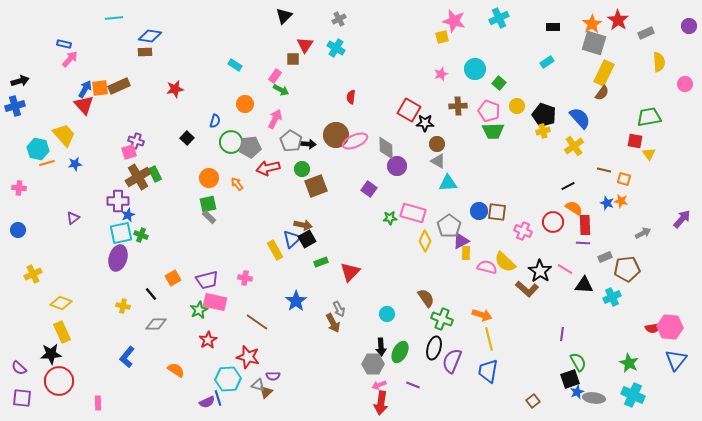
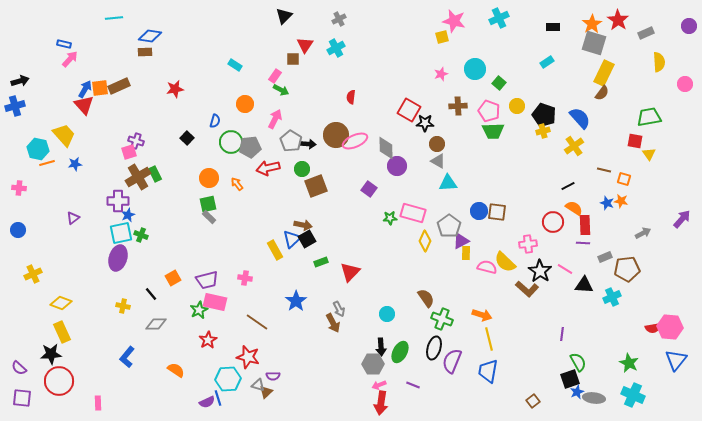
cyan cross at (336, 48): rotated 30 degrees clockwise
pink cross at (523, 231): moved 5 px right, 13 px down; rotated 30 degrees counterclockwise
